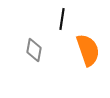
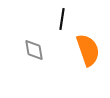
gray diamond: rotated 20 degrees counterclockwise
